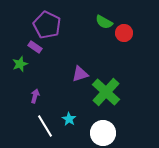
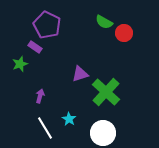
purple arrow: moved 5 px right
white line: moved 2 px down
